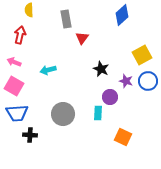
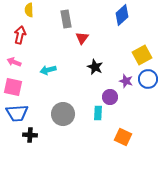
black star: moved 6 px left, 2 px up
blue circle: moved 2 px up
pink square: moved 1 px left, 1 px down; rotated 18 degrees counterclockwise
